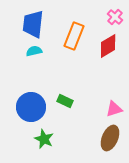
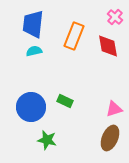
red diamond: rotated 70 degrees counterclockwise
green star: moved 3 px right, 1 px down; rotated 12 degrees counterclockwise
